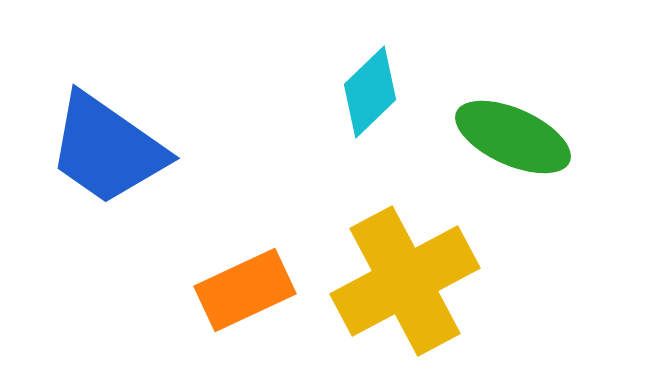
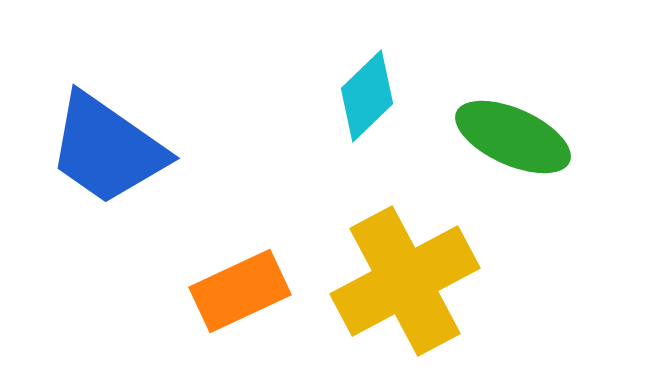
cyan diamond: moved 3 px left, 4 px down
orange rectangle: moved 5 px left, 1 px down
